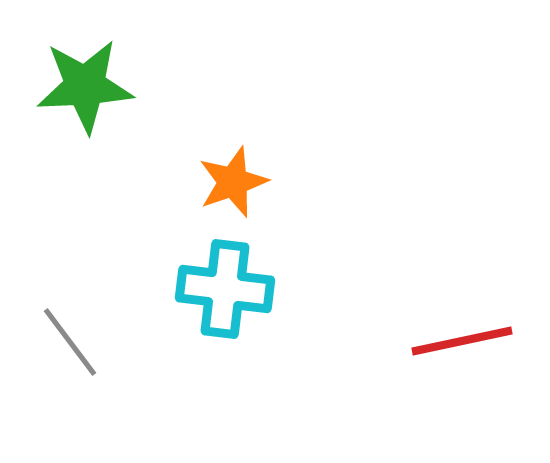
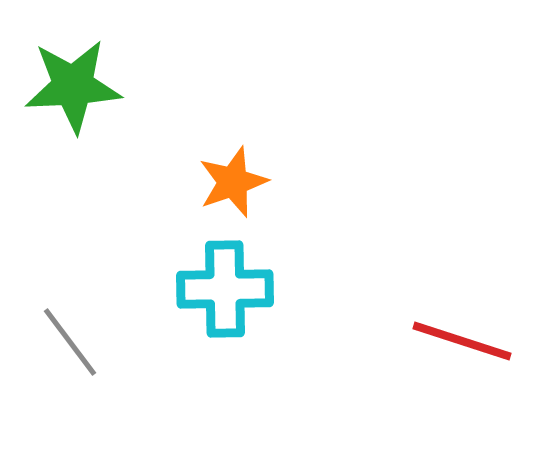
green star: moved 12 px left
cyan cross: rotated 8 degrees counterclockwise
red line: rotated 30 degrees clockwise
